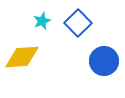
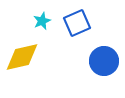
blue square: moved 1 px left; rotated 20 degrees clockwise
yellow diamond: rotated 9 degrees counterclockwise
